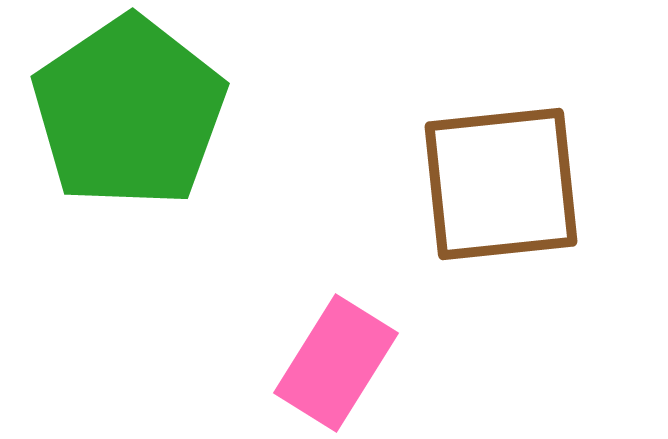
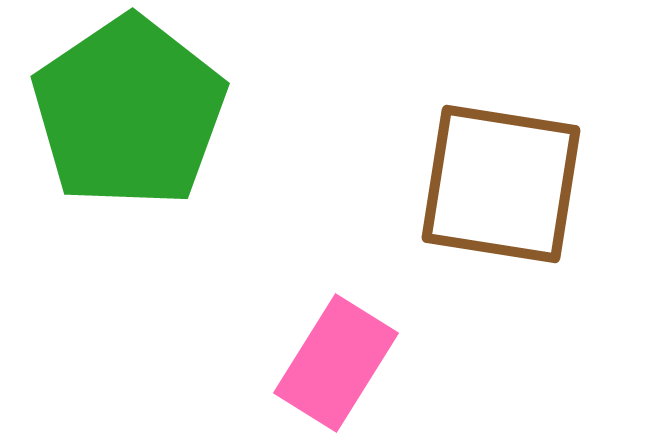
brown square: rotated 15 degrees clockwise
